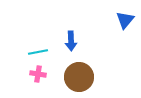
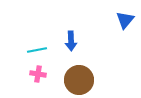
cyan line: moved 1 px left, 2 px up
brown circle: moved 3 px down
